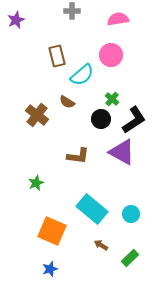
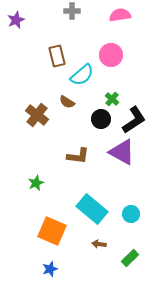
pink semicircle: moved 2 px right, 4 px up
brown arrow: moved 2 px left, 1 px up; rotated 24 degrees counterclockwise
